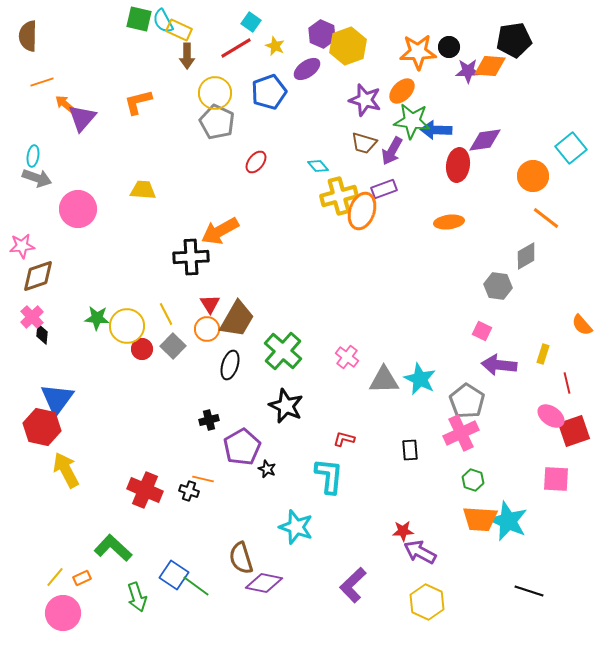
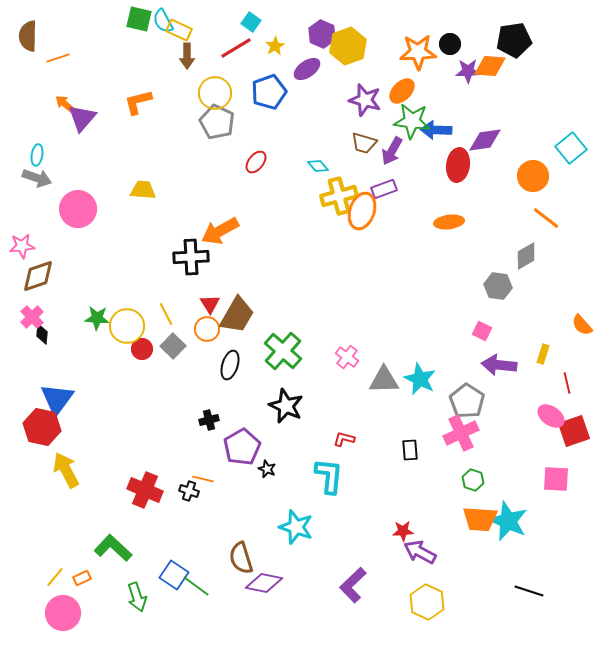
yellow star at (275, 46): rotated 18 degrees clockwise
black circle at (449, 47): moved 1 px right, 3 px up
orange line at (42, 82): moved 16 px right, 24 px up
cyan ellipse at (33, 156): moved 4 px right, 1 px up
brown trapezoid at (237, 319): moved 4 px up
